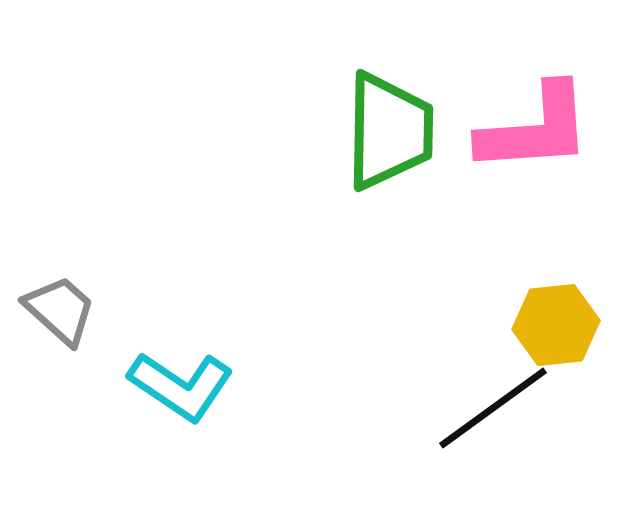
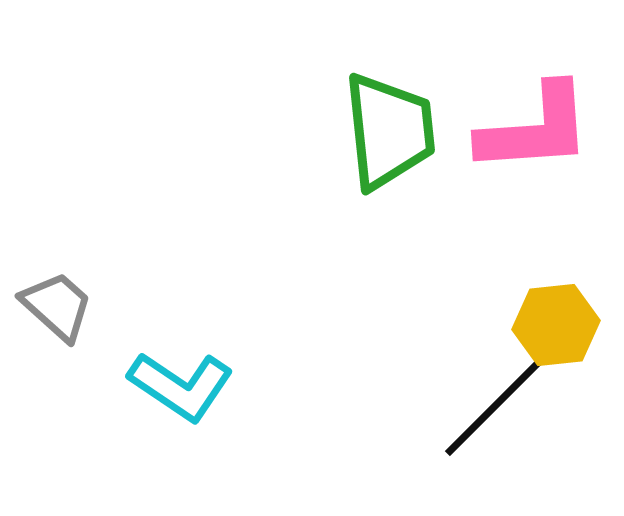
green trapezoid: rotated 7 degrees counterclockwise
gray trapezoid: moved 3 px left, 4 px up
black line: rotated 9 degrees counterclockwise
